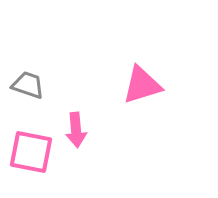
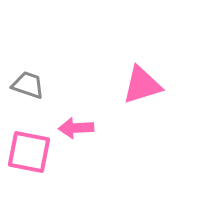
pink arrow: moved 2 px up; rotated 92 degrees clockwise
pink square: moved 2 px left
